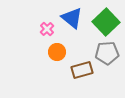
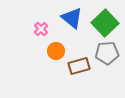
green square: moved 1 px left, 1 px down
pink cross: moved 6 px left
orange circle: moved 1 px left, 1 px up
brown rectangle: moved 3 px left, 4 px up
